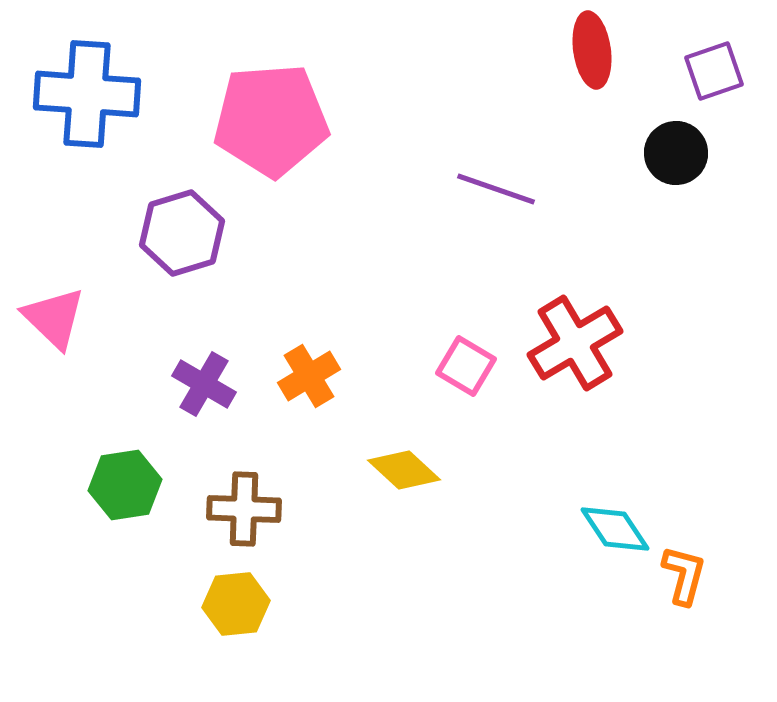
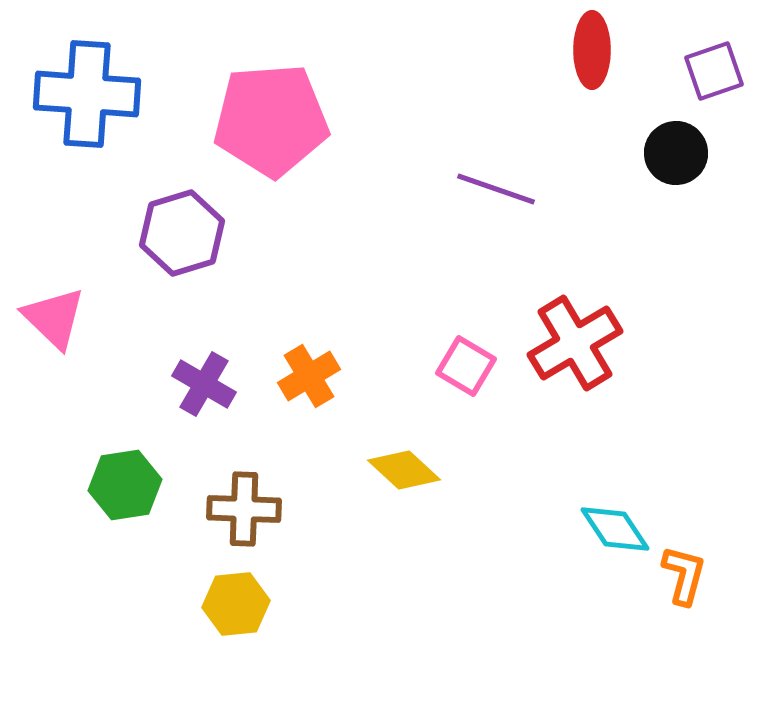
red ellipse: rotated 8 degrees clockwise
